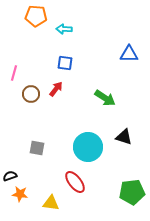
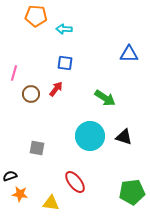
cyan circle: moved 2 px right, 11 px up
